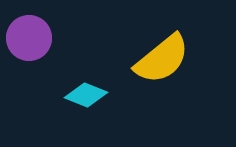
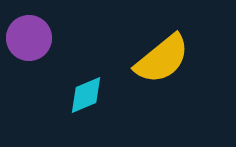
cyan diamond: rotated 45 degrees counterclockwise
